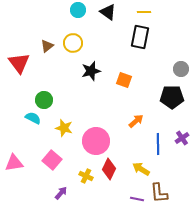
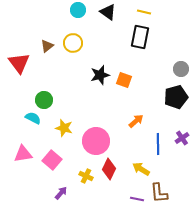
yellow line: rotated 16 degrees clockwise
black star: moved 9 px right, 4 px down
black pentagon: moved 4 px right; rotated 15 degrees counterclockwise
pink triangle: moved 9 px right, 9 px up
